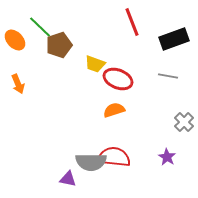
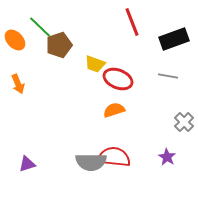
purple triangle: moved 41 px left, 15 px up; rotated 30 degrees counterclockwise
